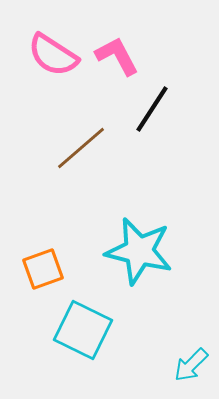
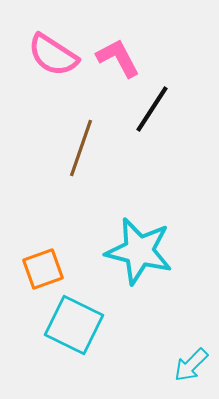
pink L-shape: moved 1 px right, 2 px down
brown line: rotated 30 degrees counterclockwise
cyan square: moved 9 px left, 5 px up
